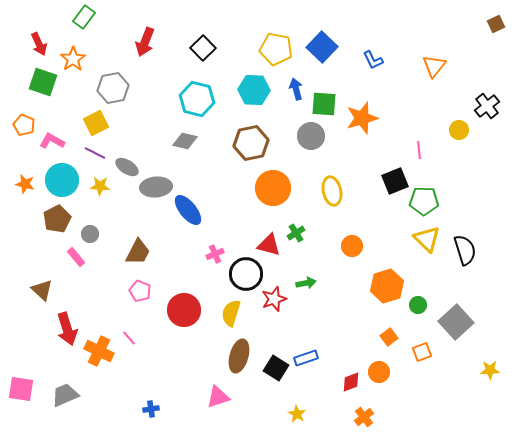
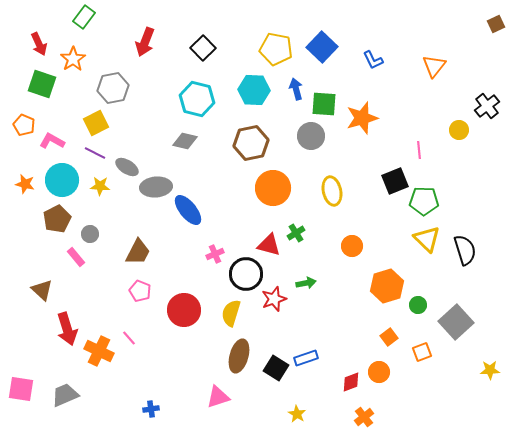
green square at (43, 82): moved 1 px left, 2 px down
